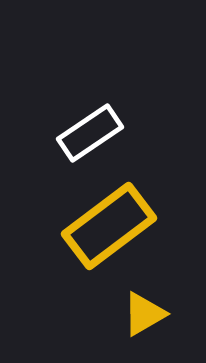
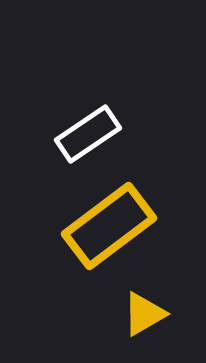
white rectangle: moved 2 px left, 1 px down
